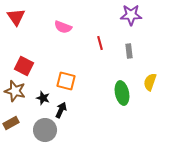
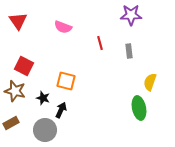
red triangle: moved 2 px right, 4 px down
green ellipse: moved 17 px right, 15 px down
